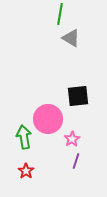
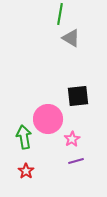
purple line: rotated 56 degrees clockwise
